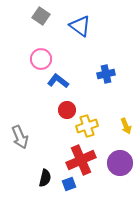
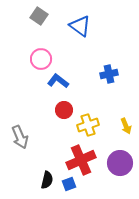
gray square: moved 2 px left
blue cross: moved 3 px right
red circle: moved 3 px left
yellow cross: moved 1 px right, 1 px up
black semicircle: moved 2 px right, 2 px down
